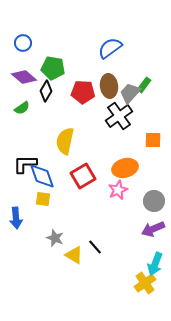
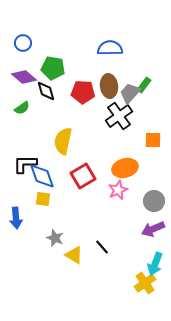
blue semicircle: rotated 35 degrees clockwise
black diamond: rotated 45 degrees counterclockwise
yellow semicircle: moved 2 px left
black line: moved 7 px right
